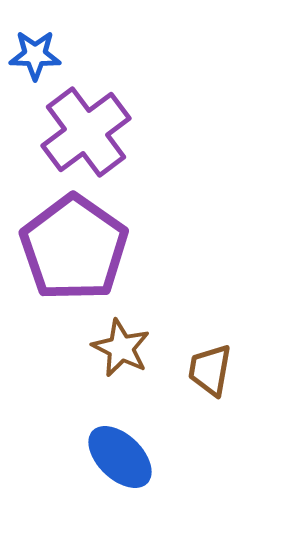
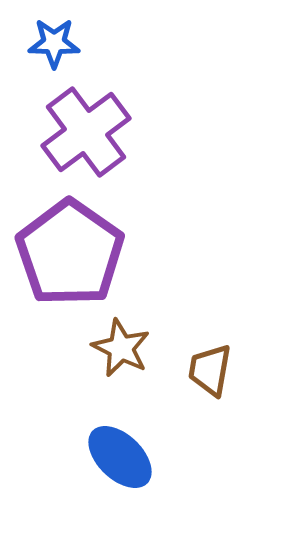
blue star: moved 19 px right, 12 px up
purple pentagon: moved 4 px left, 5 px down
